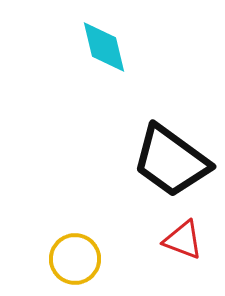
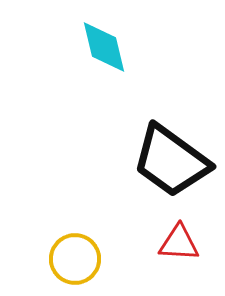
red triangle: moved 4 px left, 3 px down; rotated 18 degrees counterclockwise
